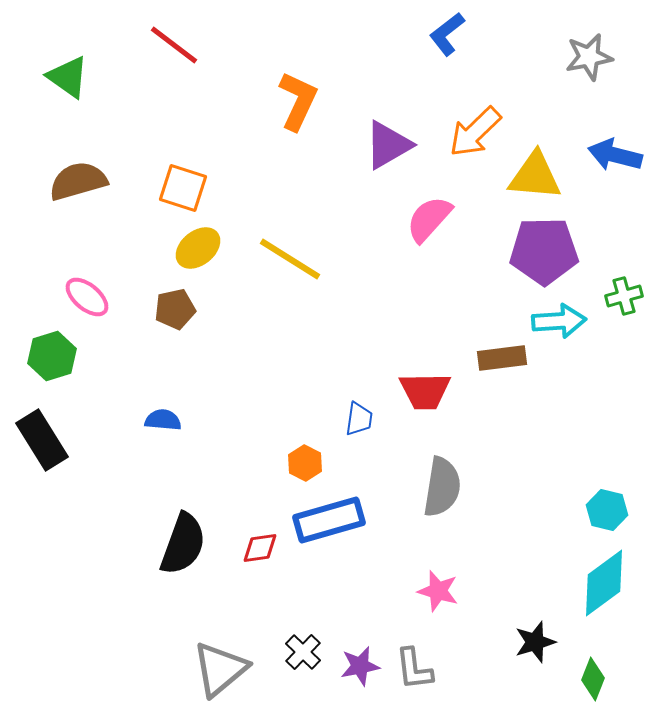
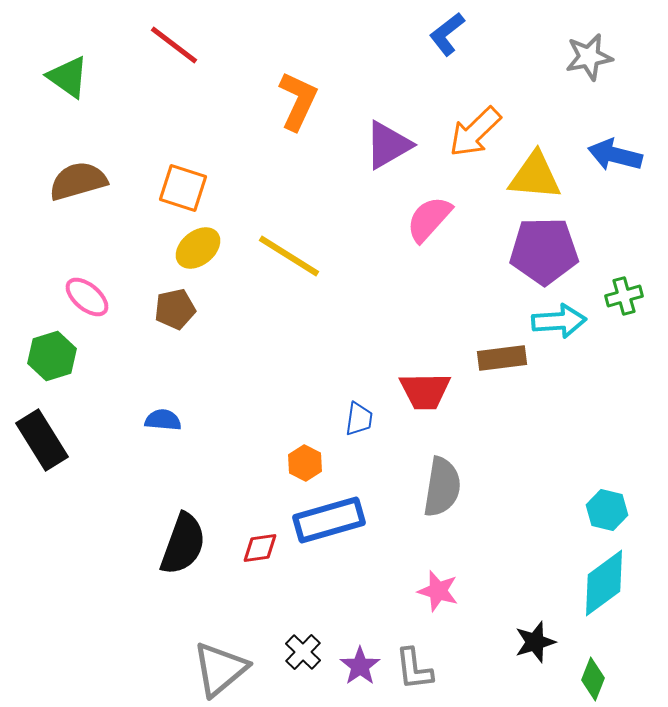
yellow line: moved 1 px left, 3 px up
purple star: rotated 24 degrees counterclockwise
